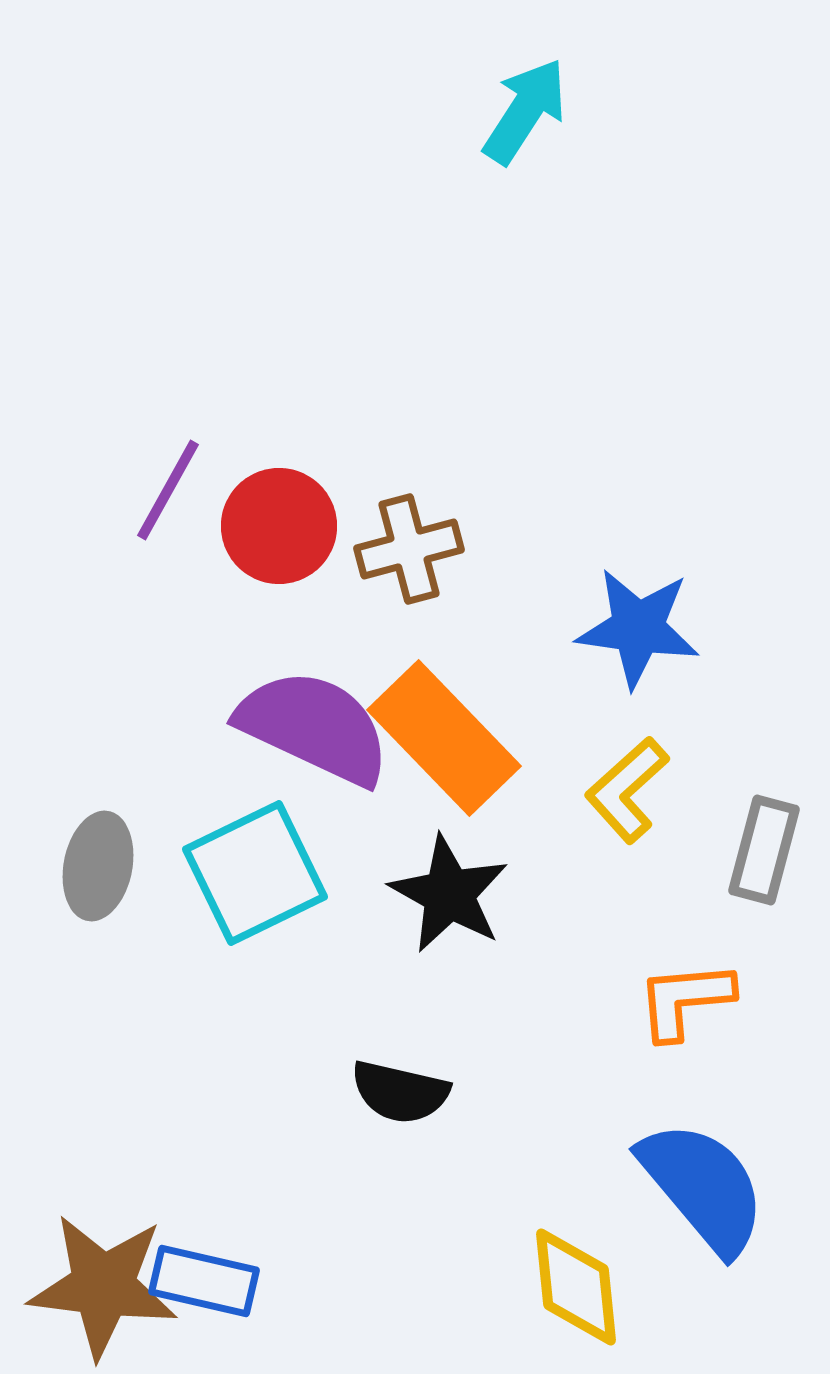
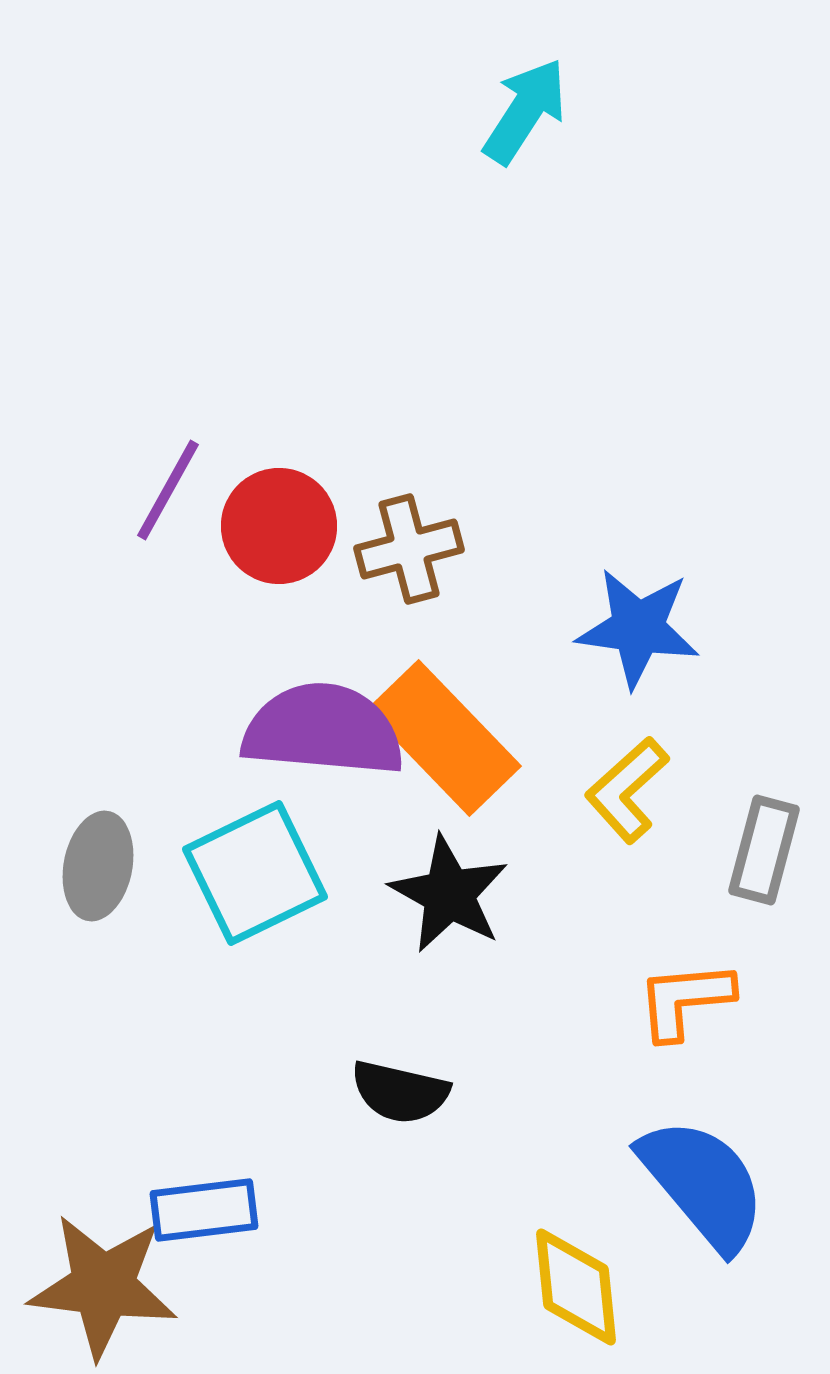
purple semicircle: moved 9 px right, 3 px down; rotated 20 degrees counterclockwise
blue semicircle: moved 3 px up
blue rectangle: moved 71 px up; rotated 20 degrees counterclockwise
